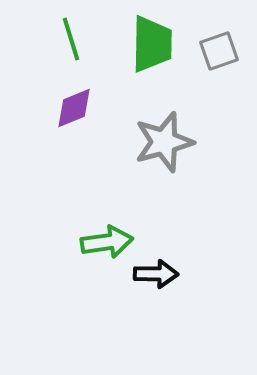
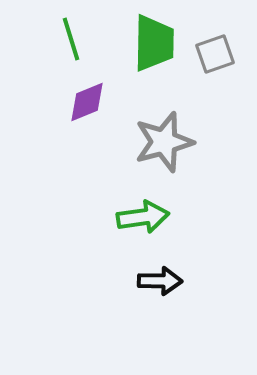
green trapezoid: moved 2 px right, 1 px up
gray square: moved 4 px left, 3 px down
purple diamond: moved 13 px right, 6 px up
green arrow: moved 36 px right, 25 px up
black arrow: moved 4 px right, 7 px down
